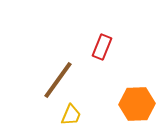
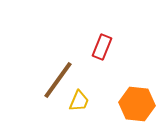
orange hexagon: rotated 8 degrees clockwise
yellow trapezoid: moved 8 px right, 14 px up
